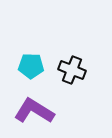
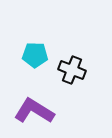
cyan pentagon: moved 4 px right, 11 px up
